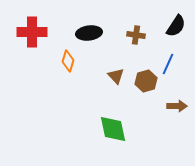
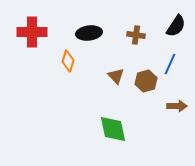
blue line: moved 2 px right
